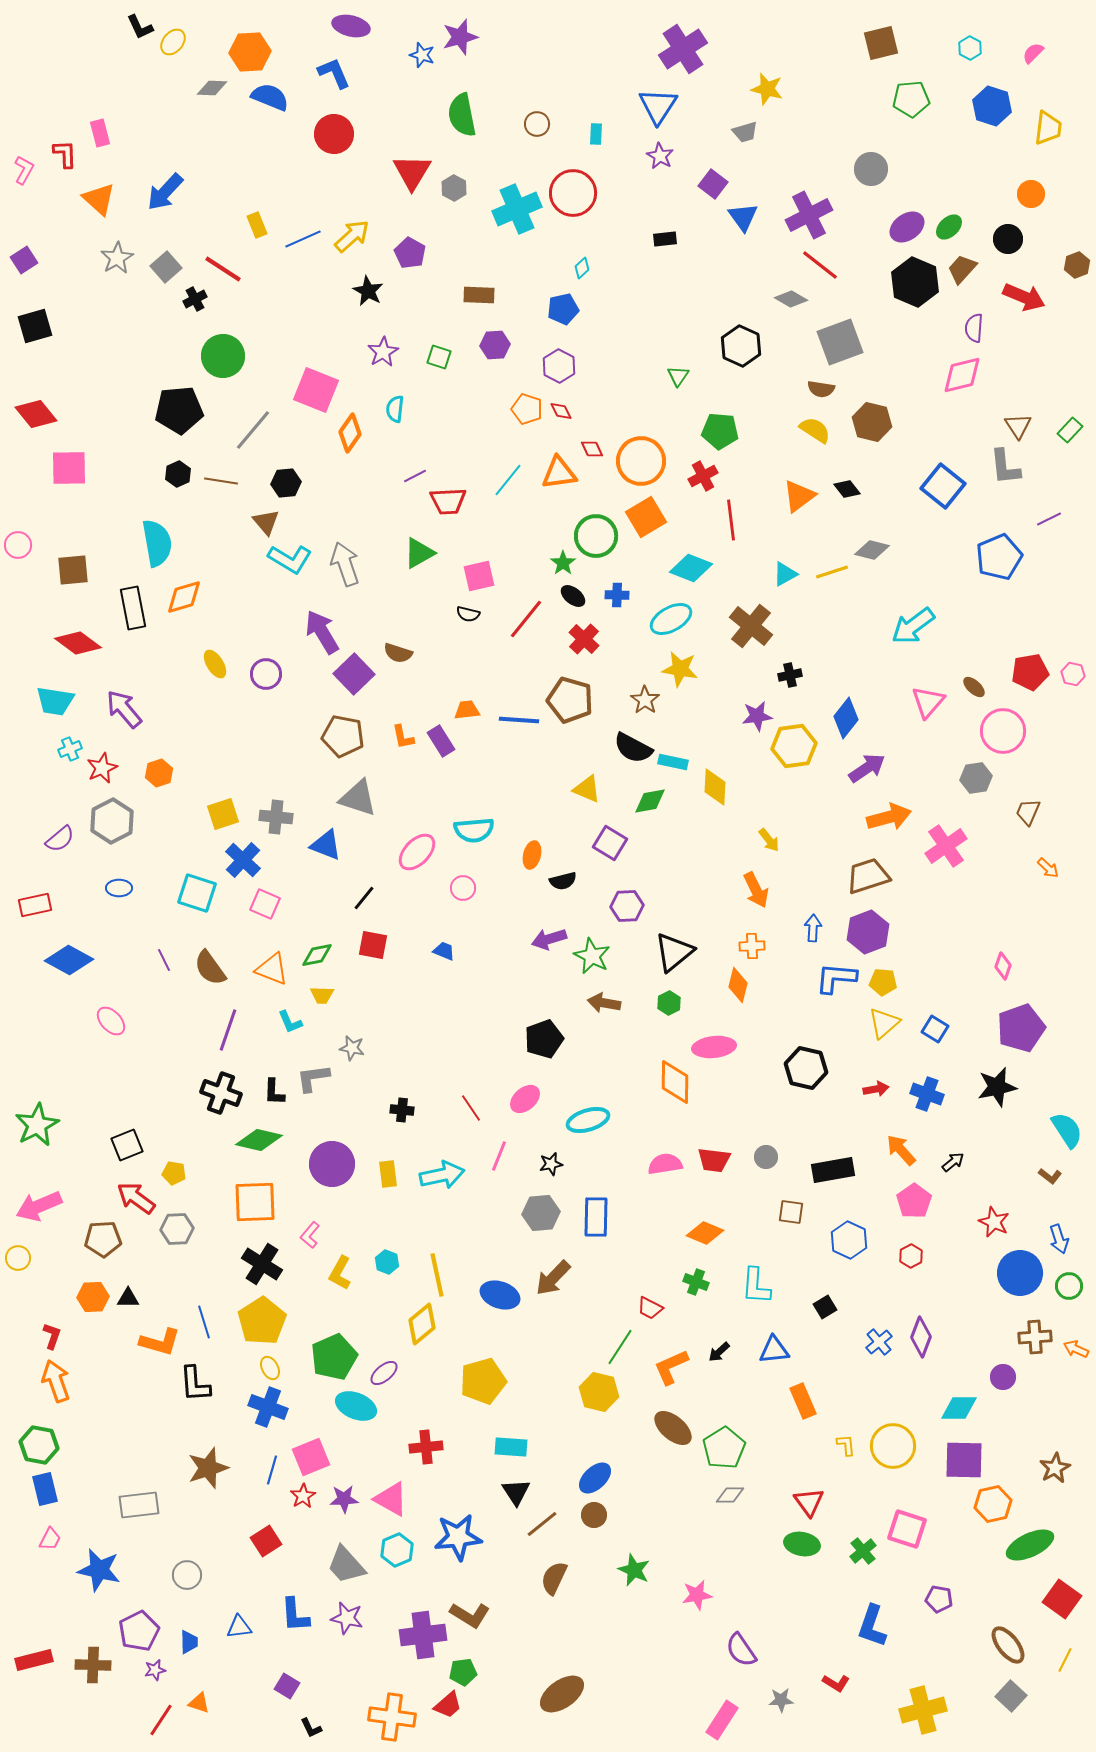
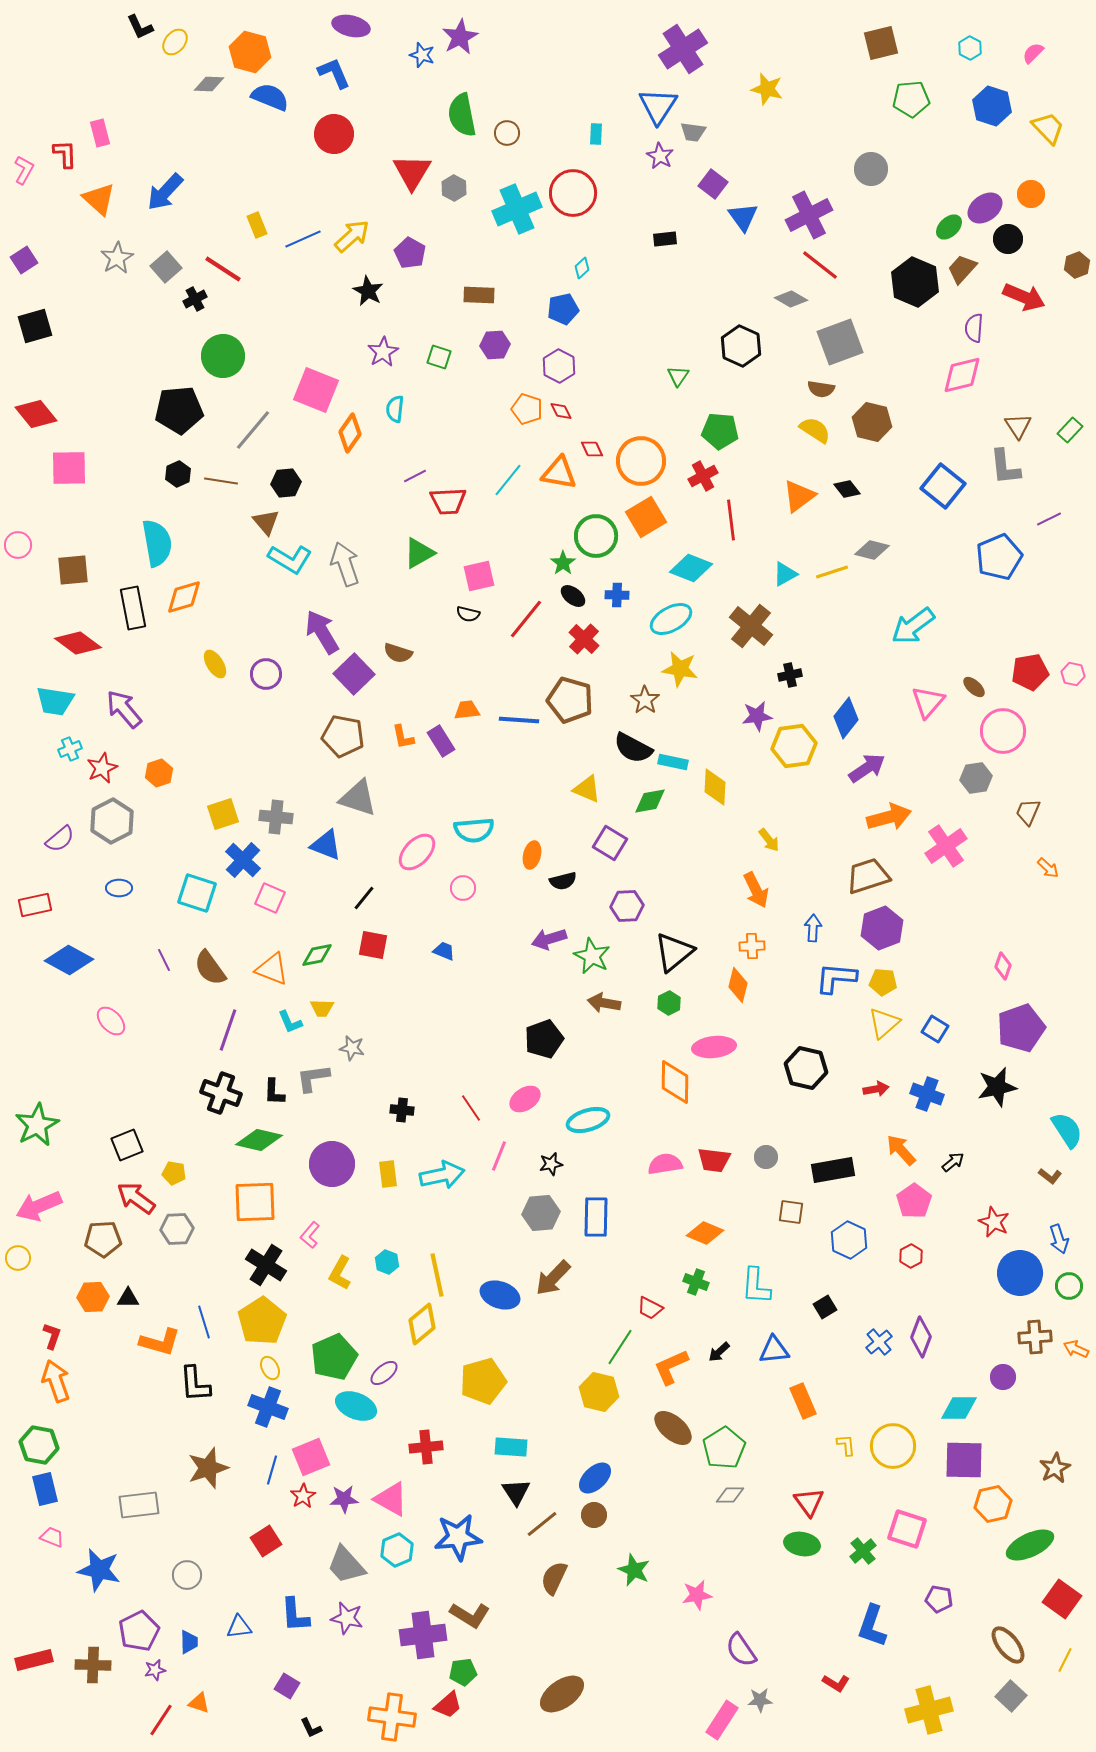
purple star at (460, 37): rotated 12 degrees counterclockwise
yellow ellipse at (173, 42): moved 2 px right
orange hexagon at (250, 52): rotated 18 degrees clockwise
gray diamond at (212, 88): moved 3 px left, 4 px up
brown circle at (537, 124): moved 30 px left, 9 px down
yellow trapezoid at (1048, 128): rotated 51 degrees counterclockwise
gray trapezoid at (745, 132): moved 52 px left; rotated 24 degrees clockwise
purple ellipse at (907, 227): moved 78 px right, 19 px up
orange triangle at (559, 473): rotated 18 degrees clockwise
pink square at (265, 904): moved 5 px right, 6 px up
purple hexagon at (868, 932): moved 14 px right, 4 px up
yellow trapezoid at (322, 995): moved 13 px down
pink ellipse at (525, 1099): rotated 8 degrees clockwise
black cross at (262, 1264): moved 4 px right, 1 px down
pink trapezoid at (50, 1539): moved 2 px right, 2 px up; rotated 95 degrees counterclockwise
gray star at (781, 1700): moved 21 px left
yellow cross at (923, 1710): moved 6 px right
